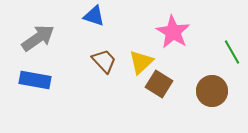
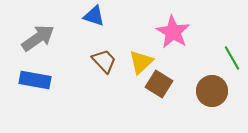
green line: moved 6 px down
